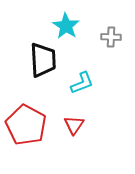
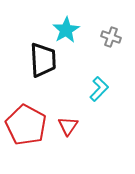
cyan star: moved 4 px down; rotated 8 degrees clockwise
gray cross: rotated 18 degrees clockwise
cyan L-shape: moved 17 px right, 6 px down; rotated 25 degrees counterclockwise
red triangle: moved 6 px left, 1 px down
